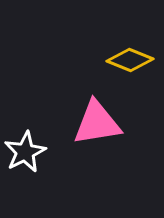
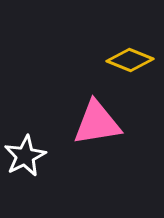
white star: moved 4 px down
